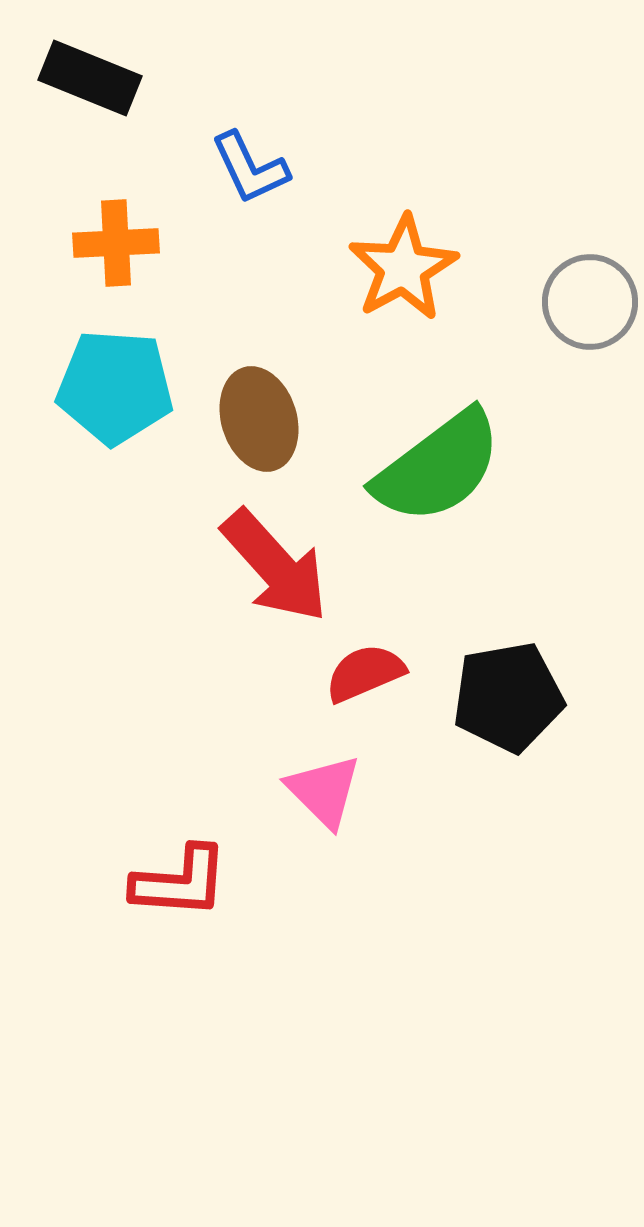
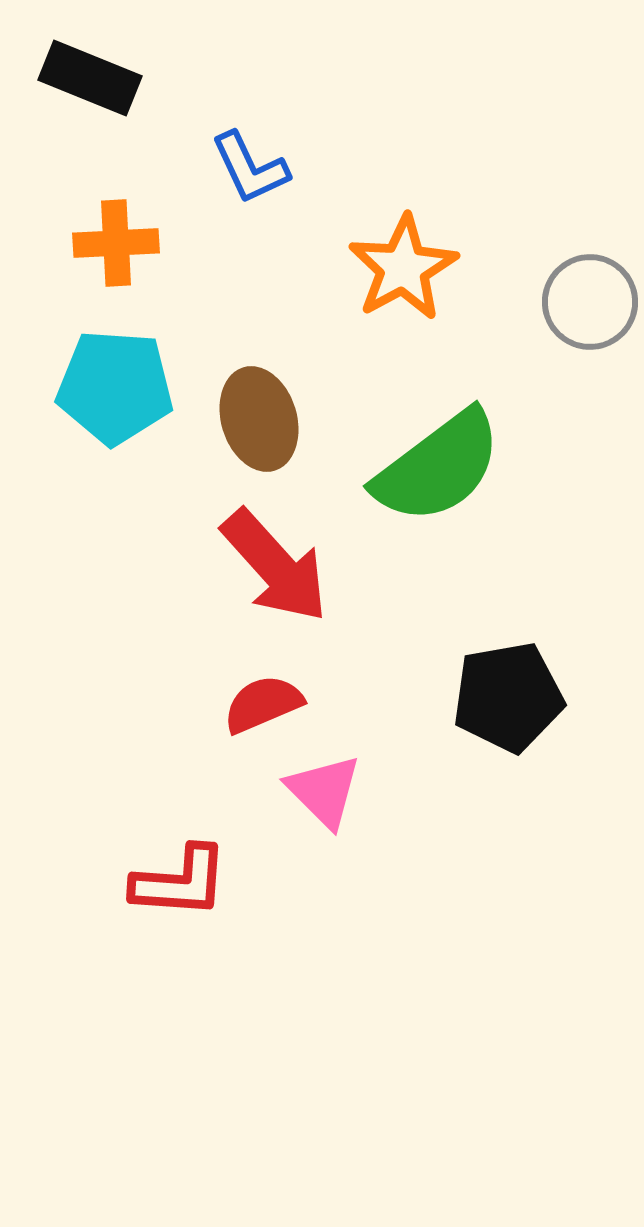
red semicircle: moved 102 px left, 31 px down
